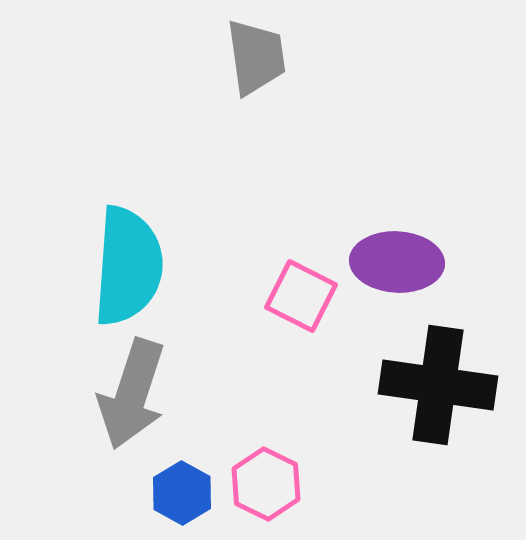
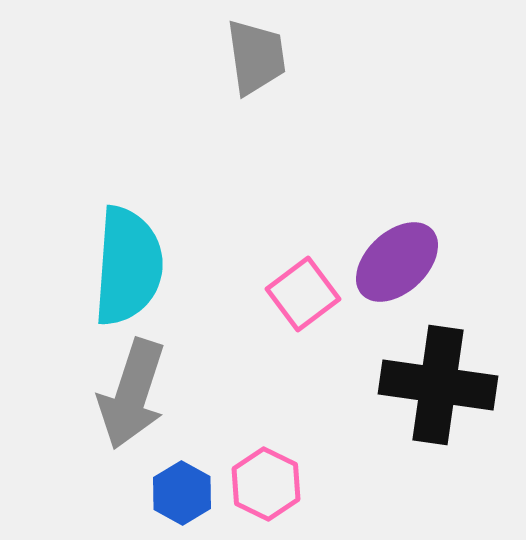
purple ellipse: rotated 46 degrees counterclockwise
pink square: moved 2 px right, 2 px up; rotated 26 degrees clockwise
